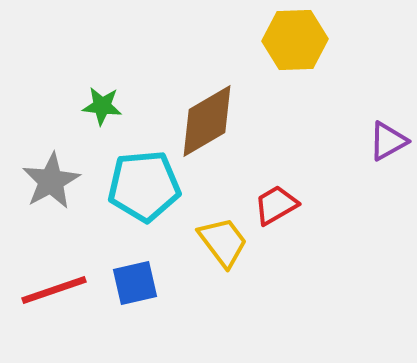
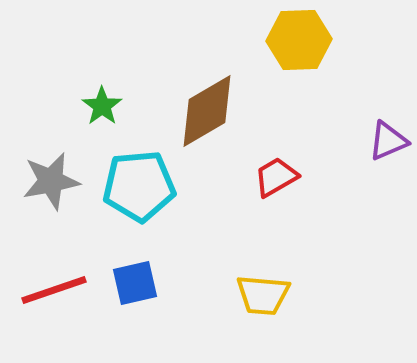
yellow hexagon: moved 4 px right
green star: rotated 30 degrees clockwise
brown diamond: moved 10 px up
purple triangle: rotated 6 degrees clockwise
gray star: rotated 18 degrees clockwise
cyan pentagon: moved 5 px left
red trapezoid: moved 28 px up
yellow trapezoid: moved 40 px right, 53 px down; rotated 132 degrees clockwise
